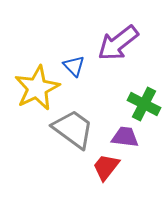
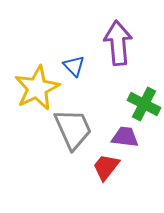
purple arrow: rotated 123 degrees clockwise
gray trapezoid: rotated 30 degrees clockwise
